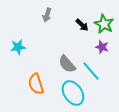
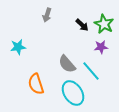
purple star: moved 1 px left; rotated 24 degrees counterclockwise
